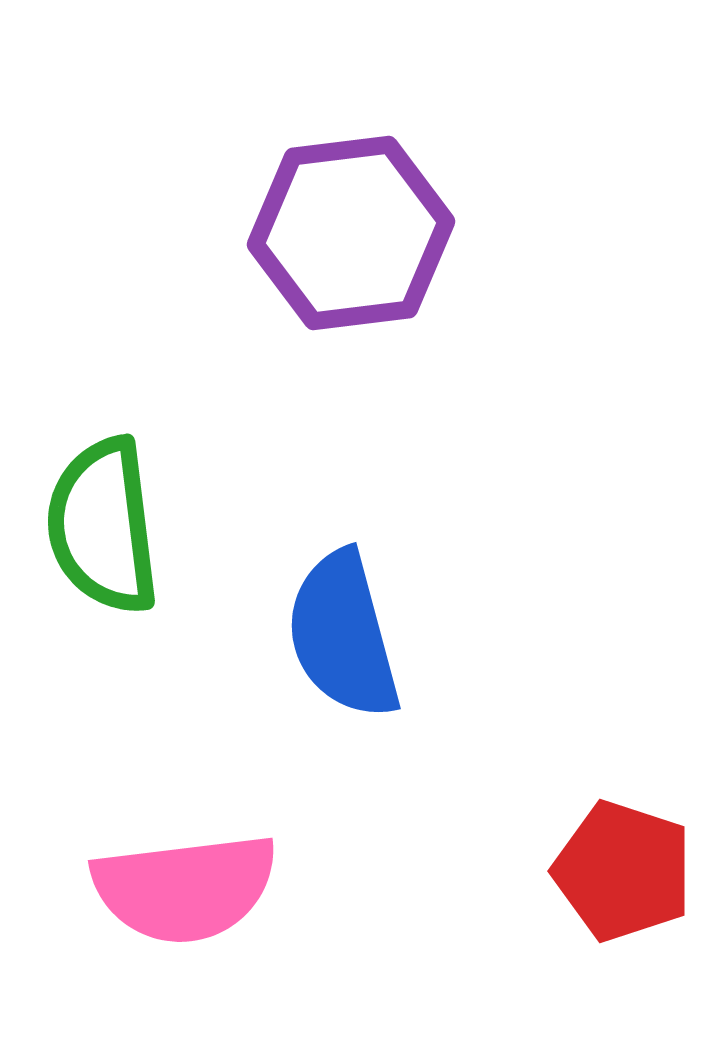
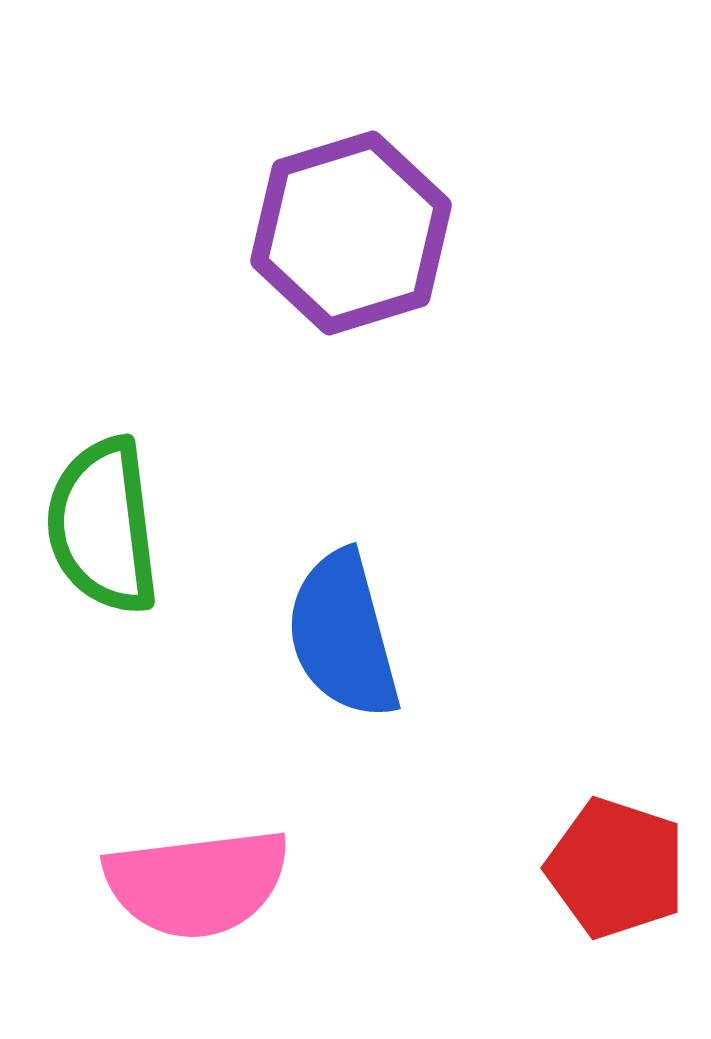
purple hexagon: rotated 10 degrees counterclockwise
red pentagon: moved 7 px left, 3 px up
pink semicircle: moved 12 px right, 5 px up
